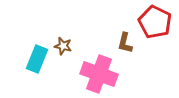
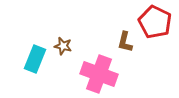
brown L-shape: moved 1 px up
cyan rectangle: moved 2 px left
